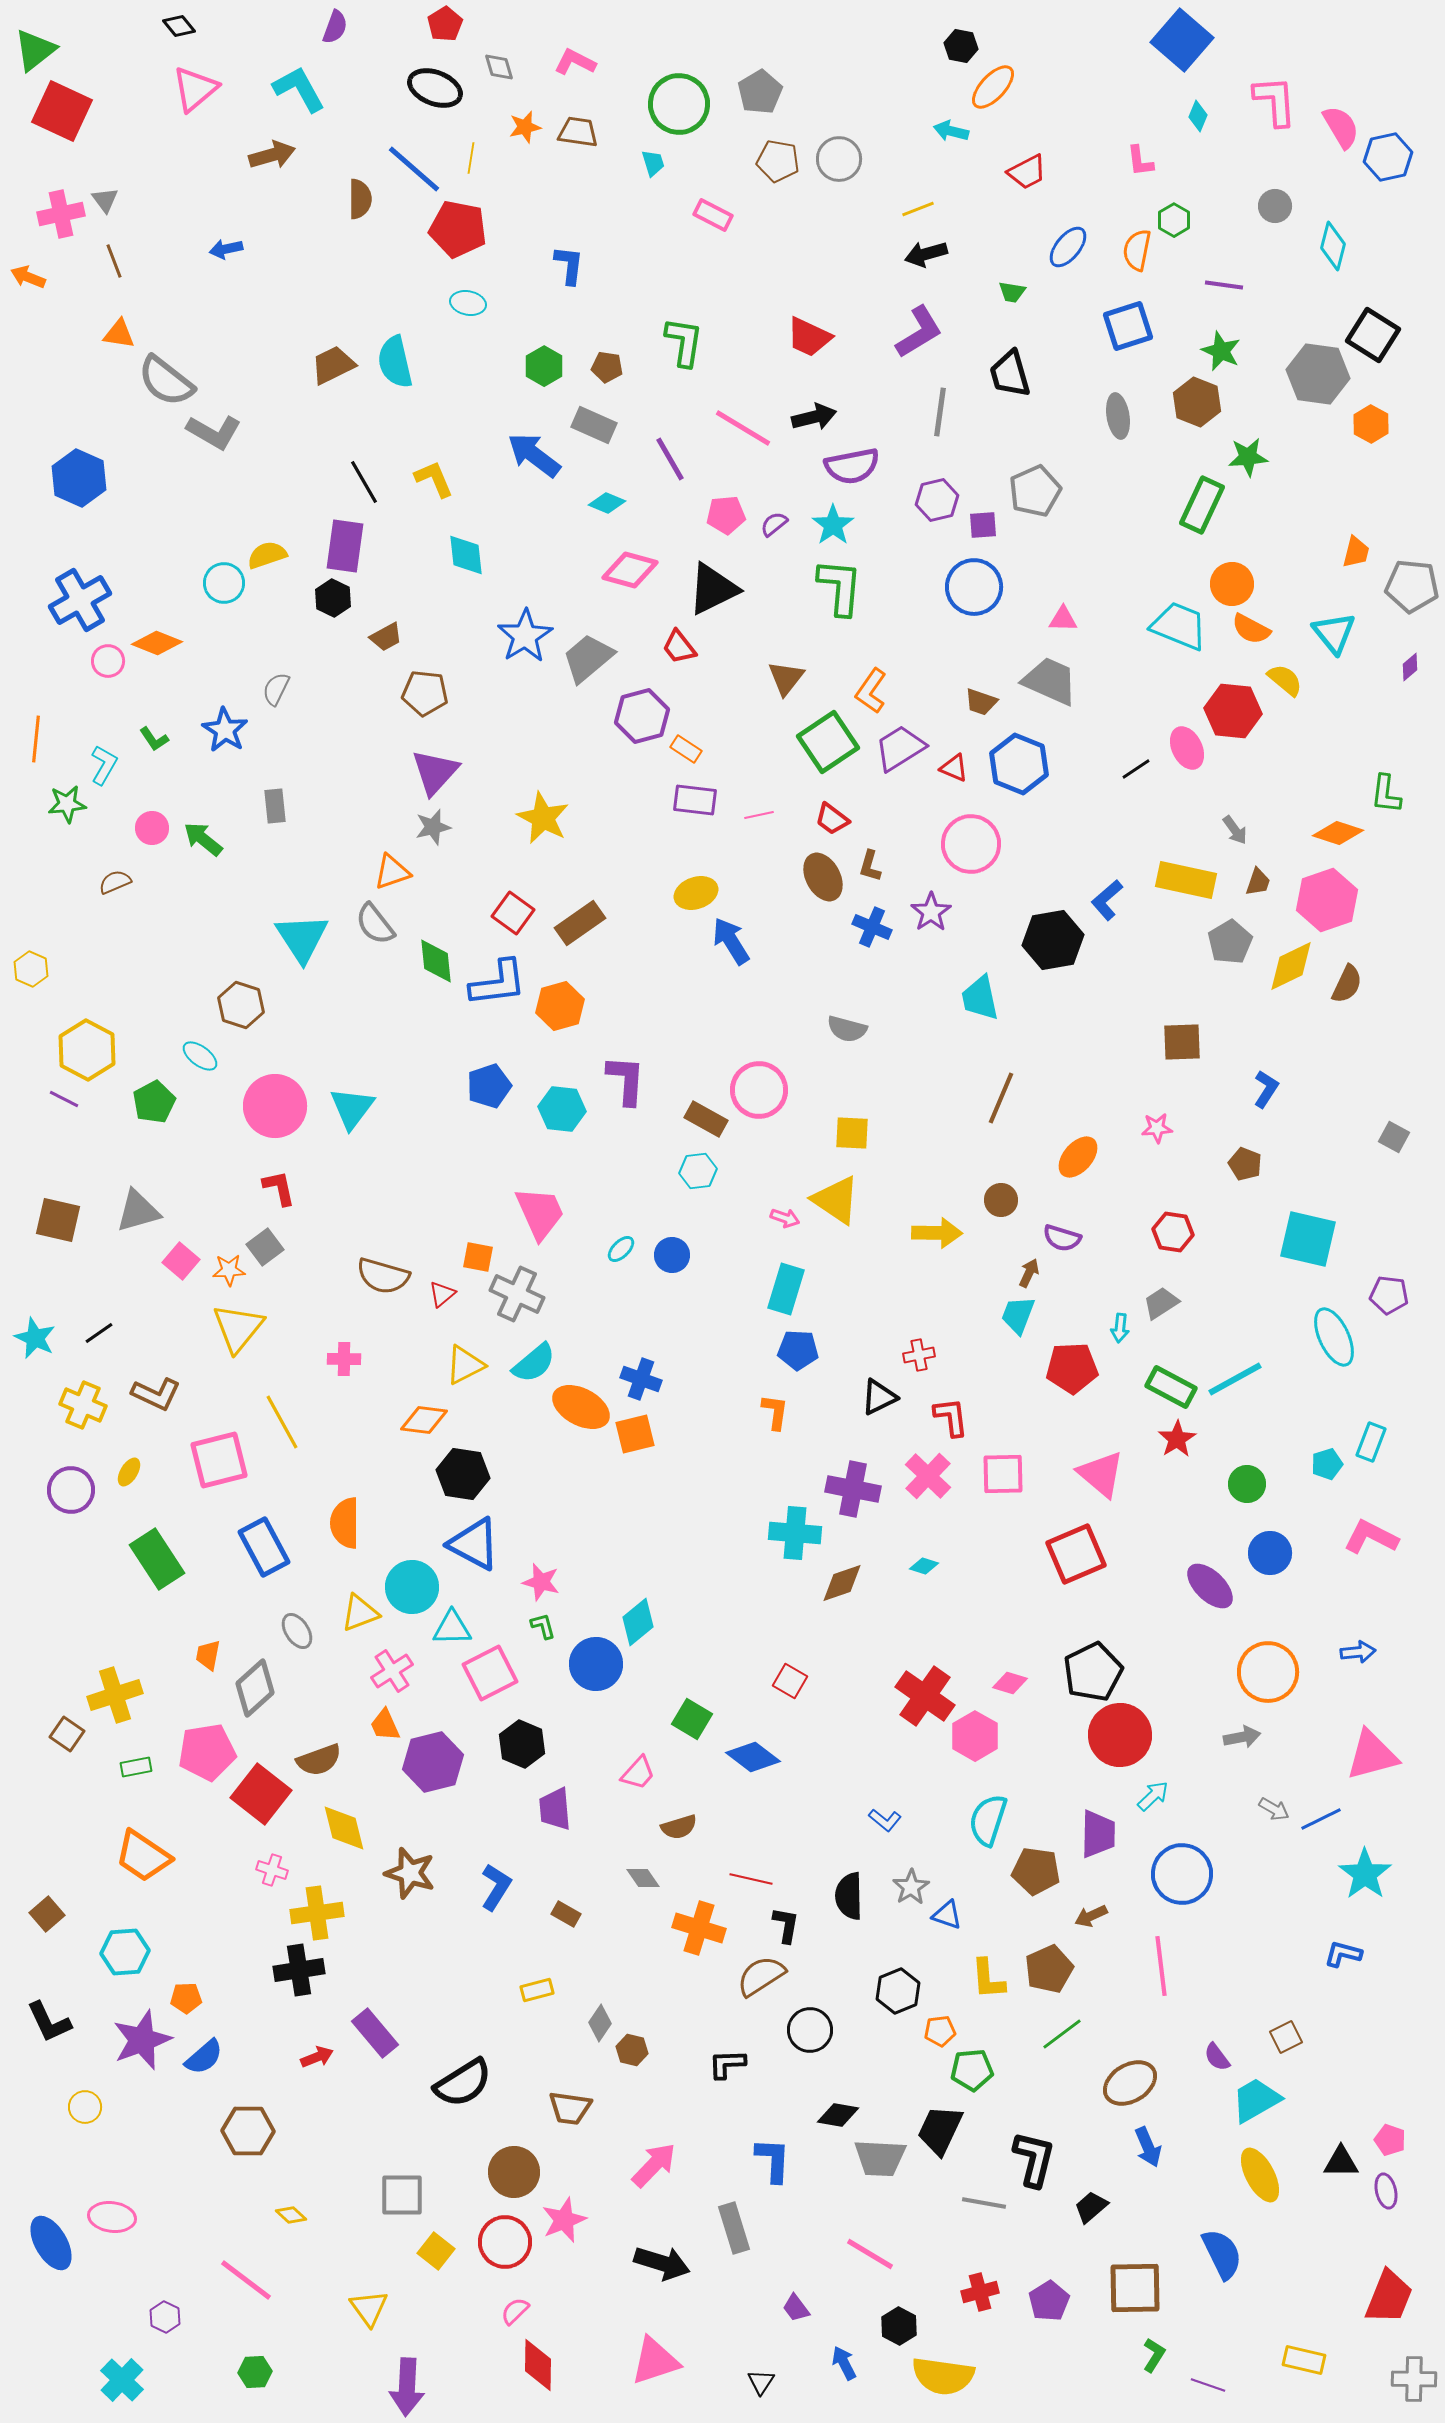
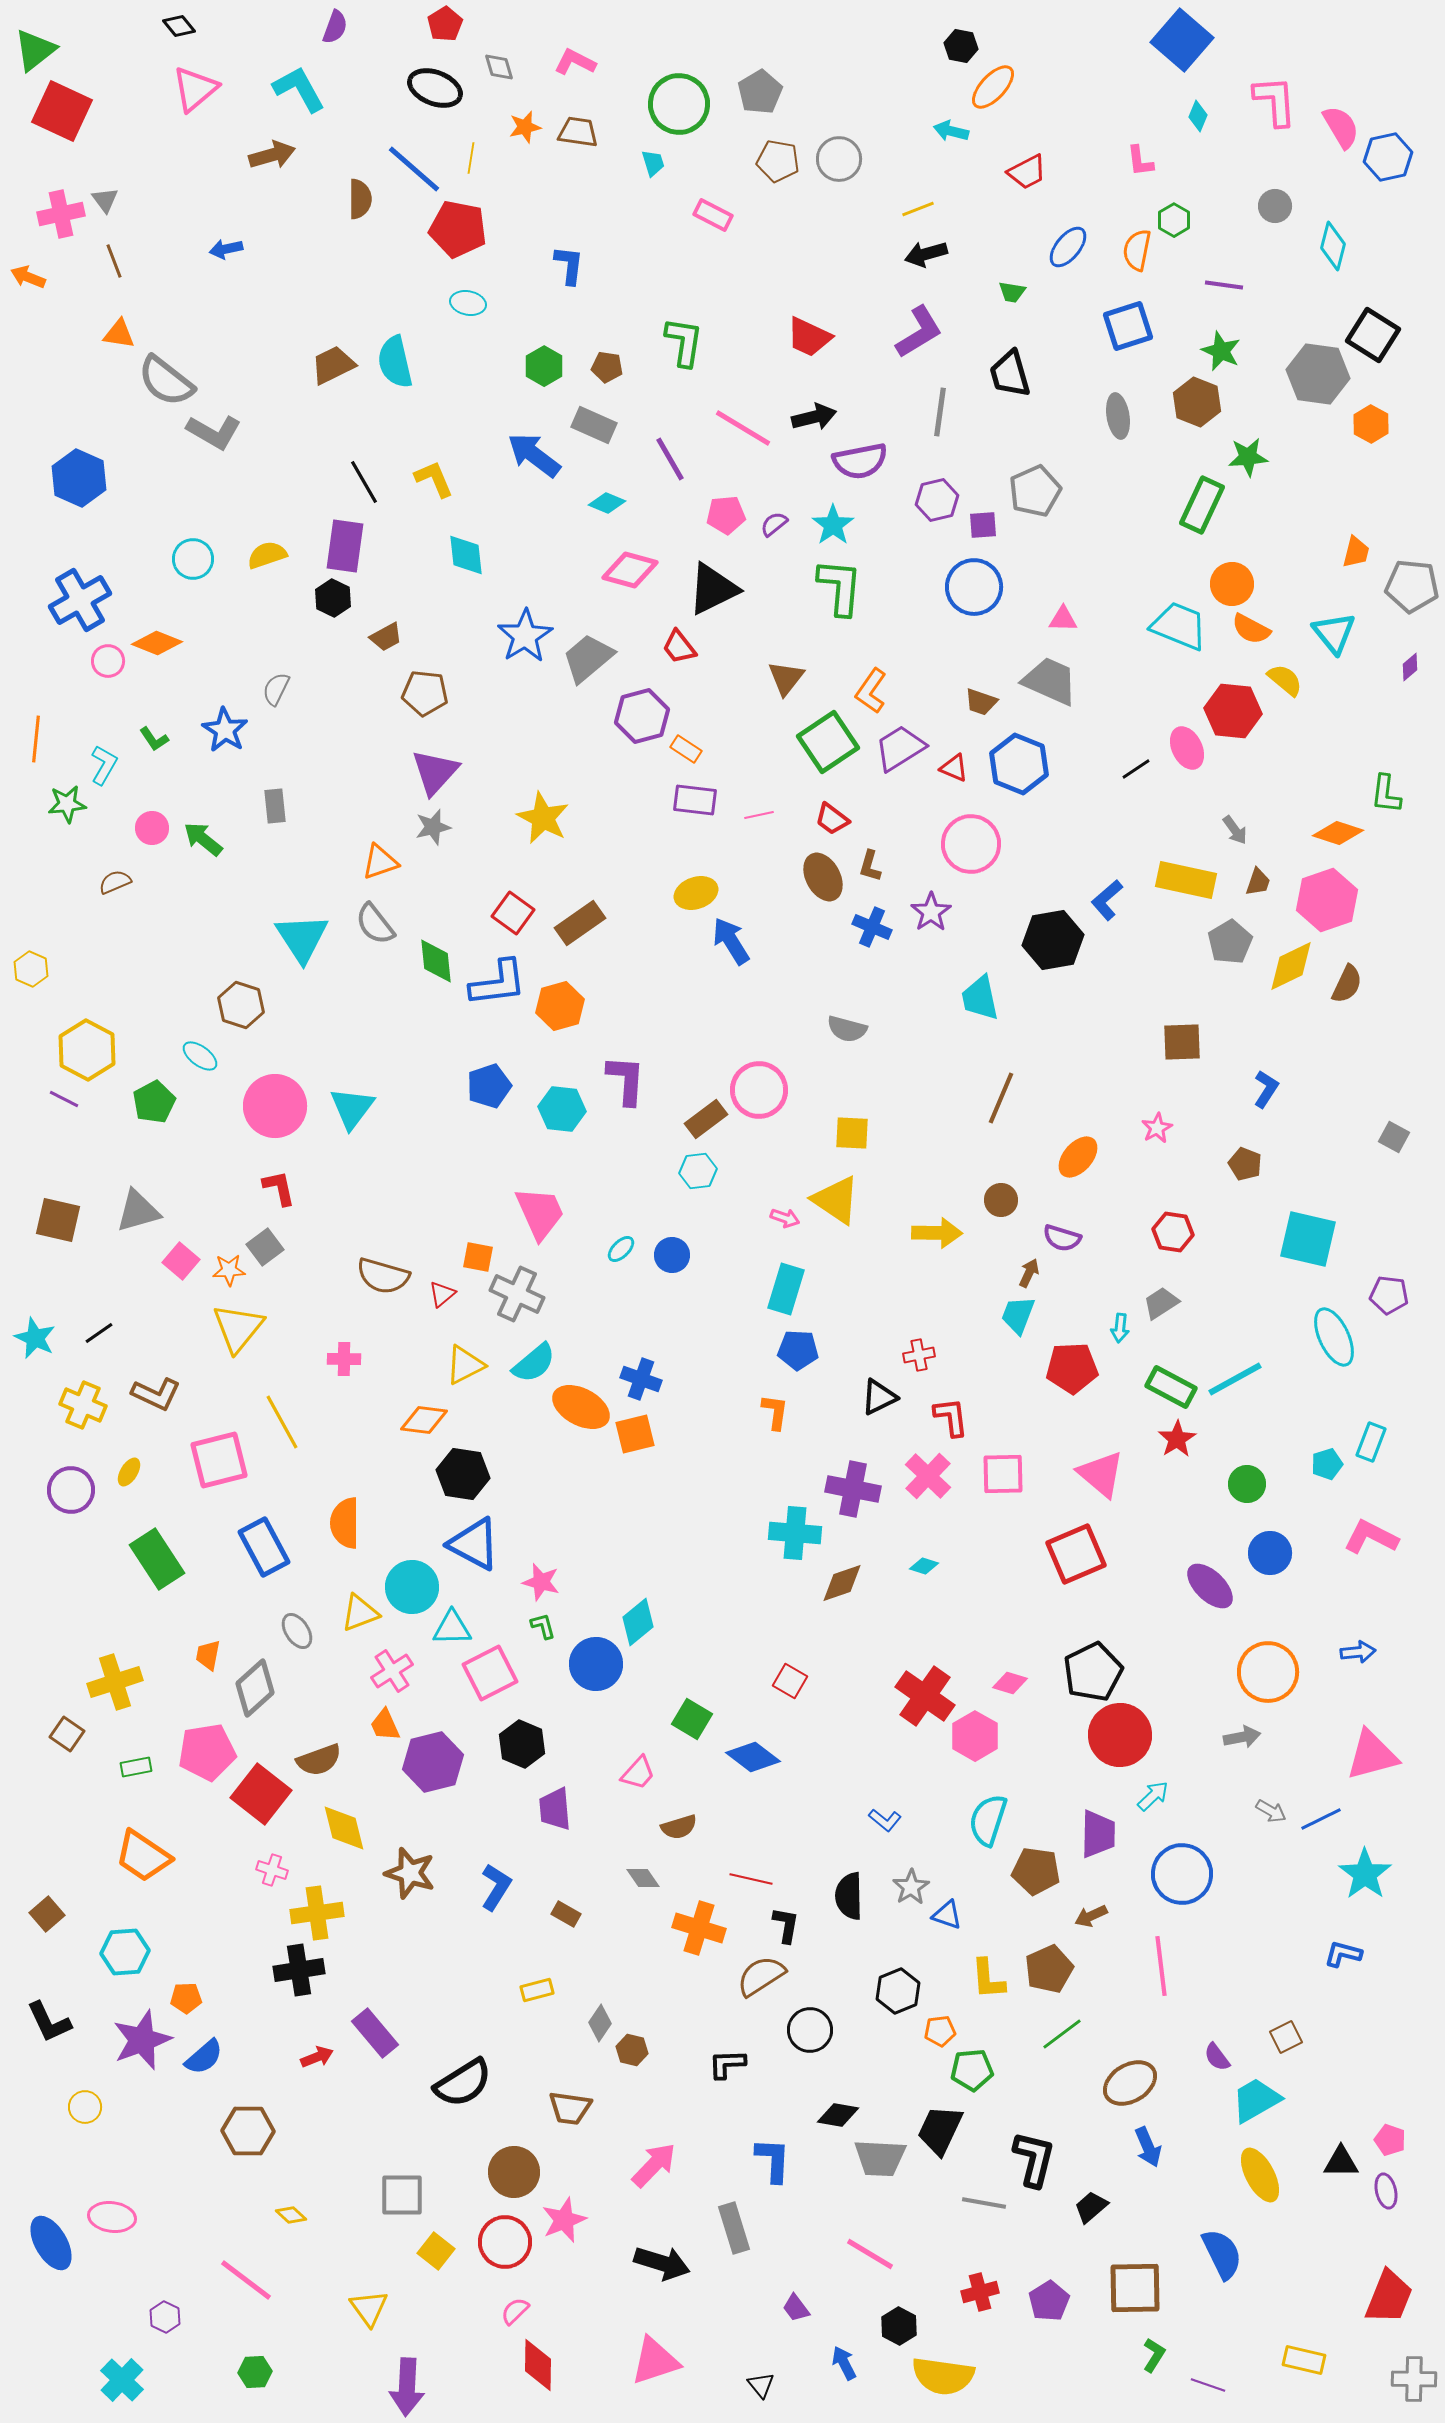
purple semicircle at (852, 466): moved 8 px right, 5 px up
cyan circle at (224, 583): moved 31 px left, 24 px up
orange triangle at (392, 872): moved 12 px left, 10 px up
brown rectangle at (706, 1119): rotated 66 degrees counterclockwise
pink star at (1157, 1128): rotated 24 degrees counterclockwise
yellow cross at (115, 1695): moved 13 px up
gray arrow at (1274, 1809): moved 3 px left, 2 px down
black triangle at (761, 2382): moved 3 px down; rotated 12 degrees counterclockwise
